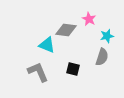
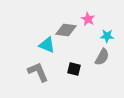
pink star: moved 1 px left
cyan star: rotated 16 degrees clockwise
gray semicircle: rotated 12 degrees clockwise
black square: moved 1 px right
